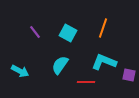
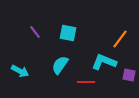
orange line: moved 17 px right, 11 px down; rotated 18 degrees clockwise
cyan square: rotated 18 degrees counterclockwise
